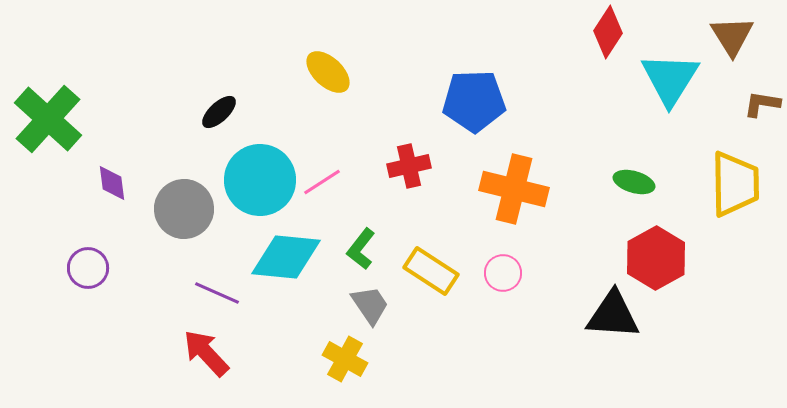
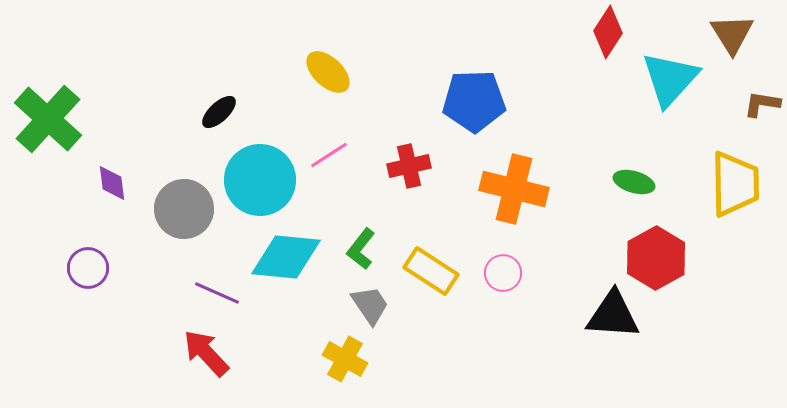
brown triangle: moved 2 px up
cyan triangle: rotated 10 degrees clockwise
pink line: moved 7 px right, 27 px up
